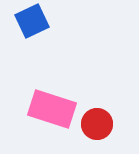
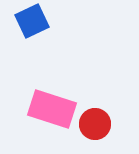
red circle: moved 2 px left
